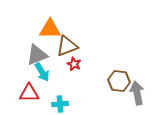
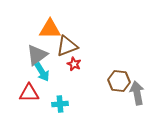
gray triangle: rotated 15 degrees counterclockwise
